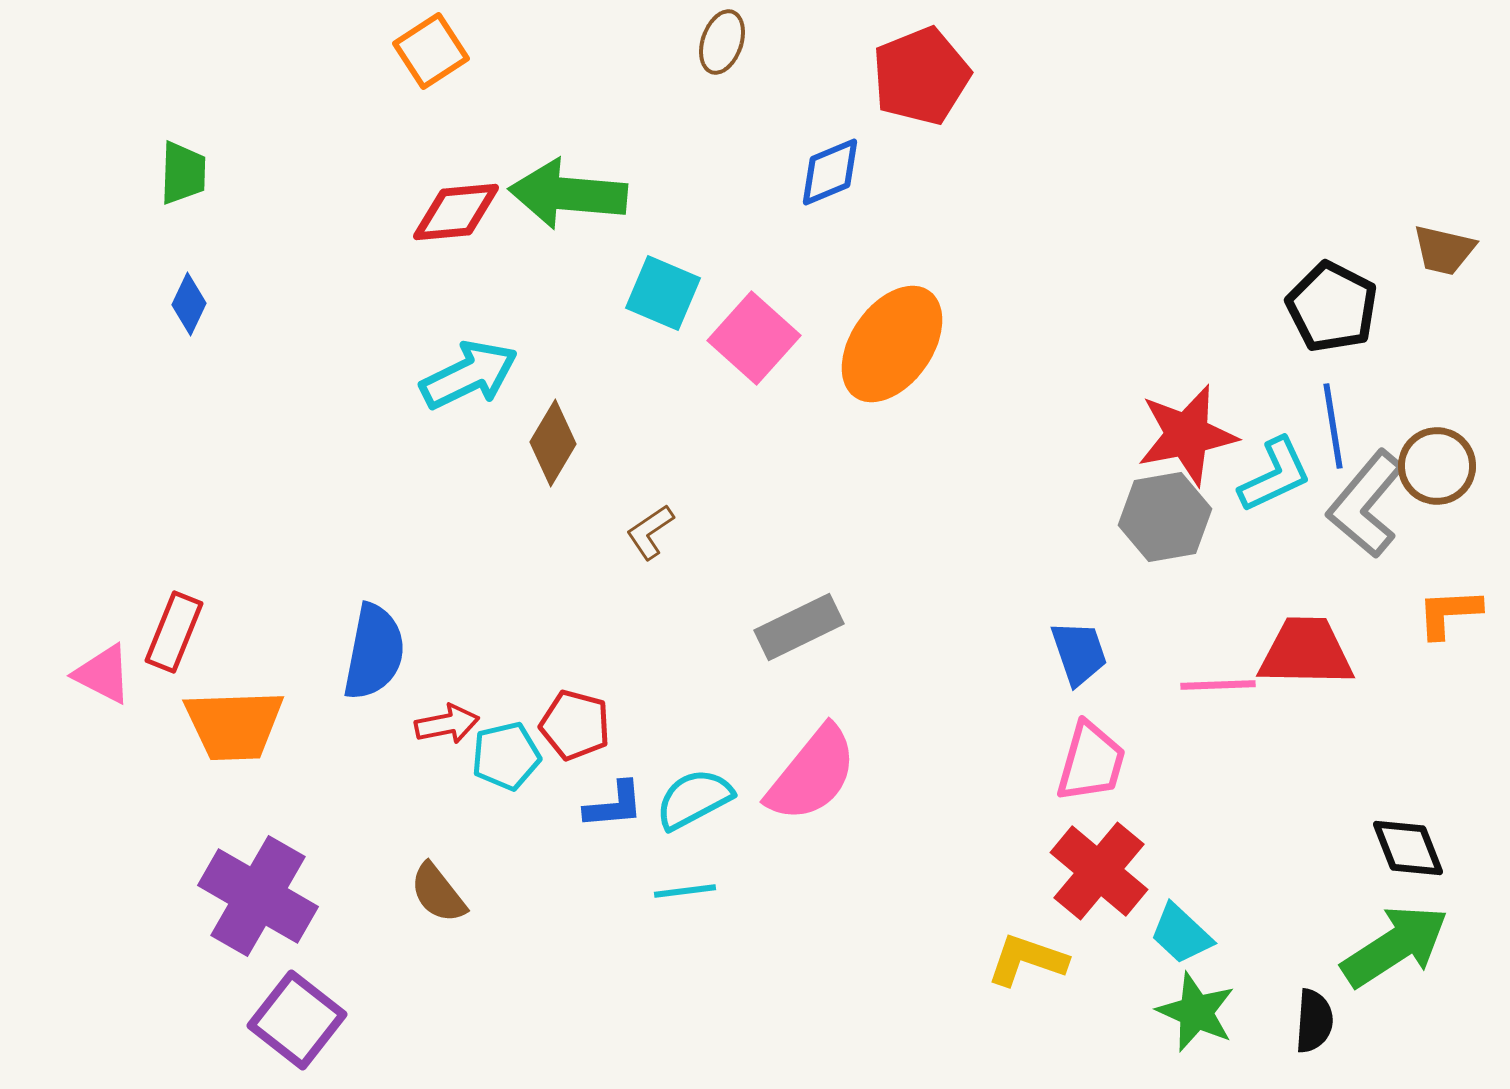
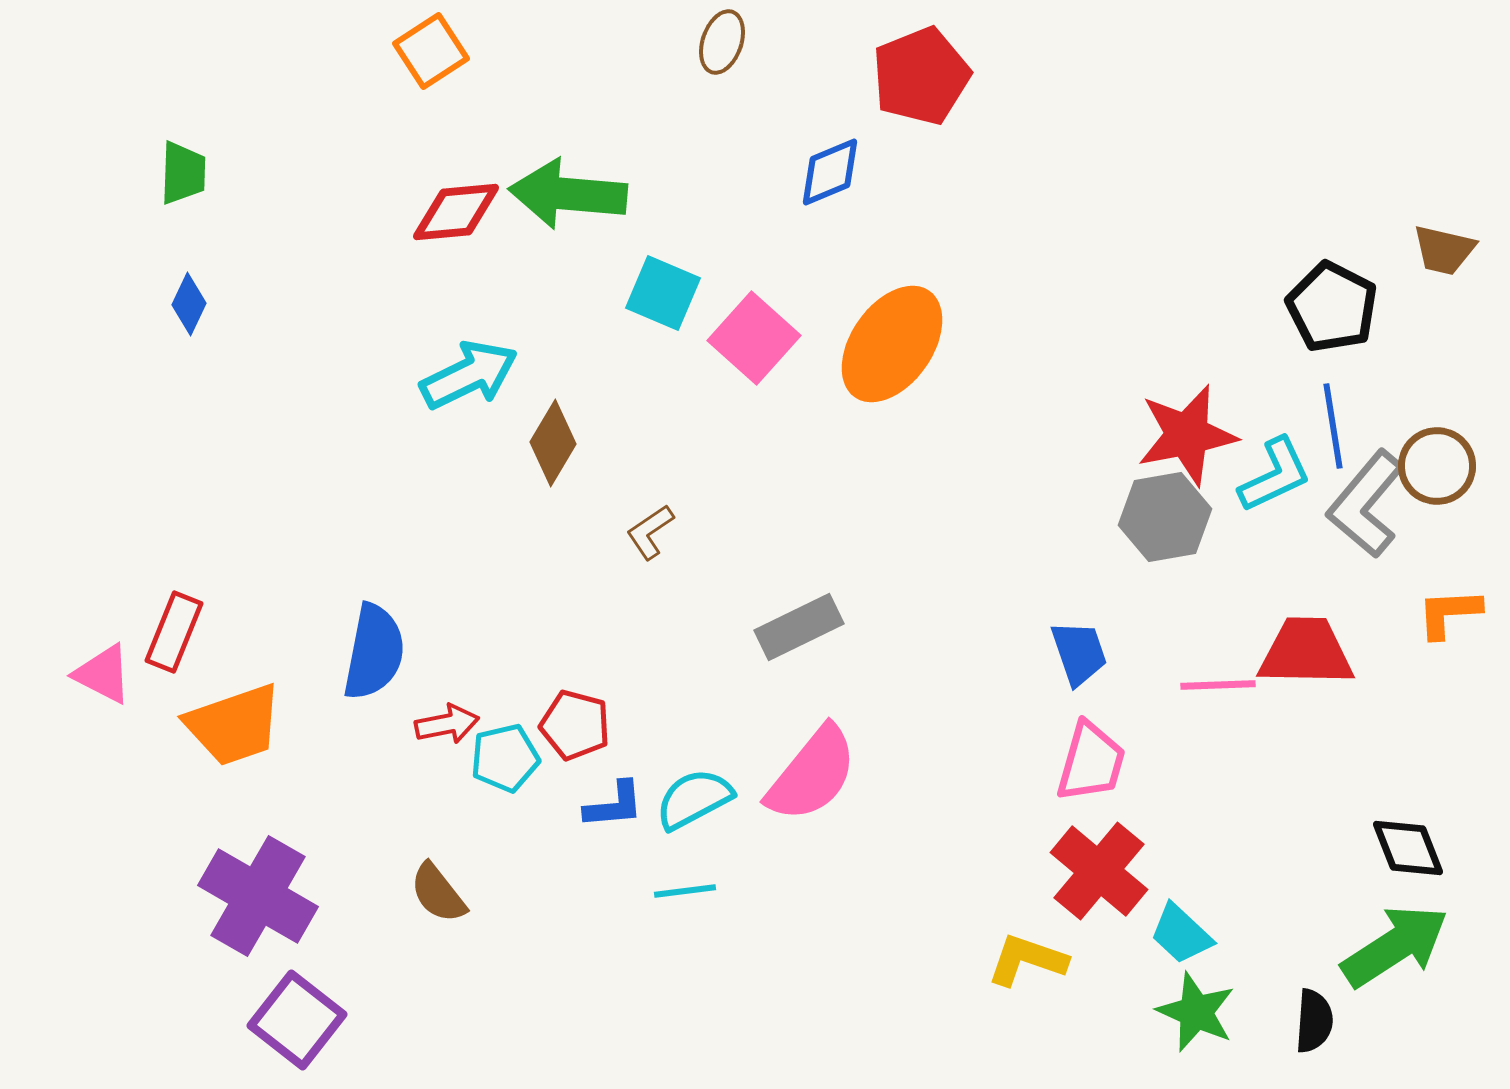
orange trapezoid at (234, 725): rotated 17 degrees counterclockwise
cyan pentagon at (506, 756): moved 1 px left, 2 px down
